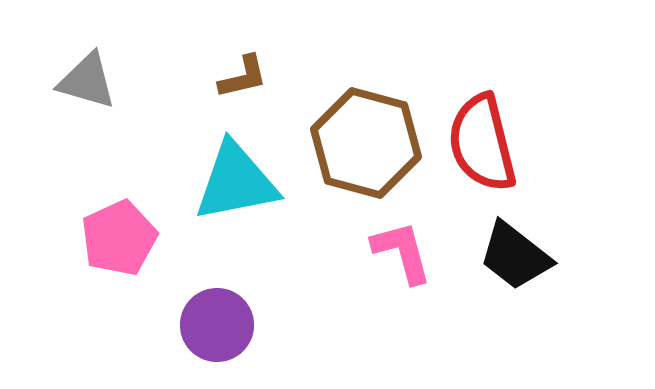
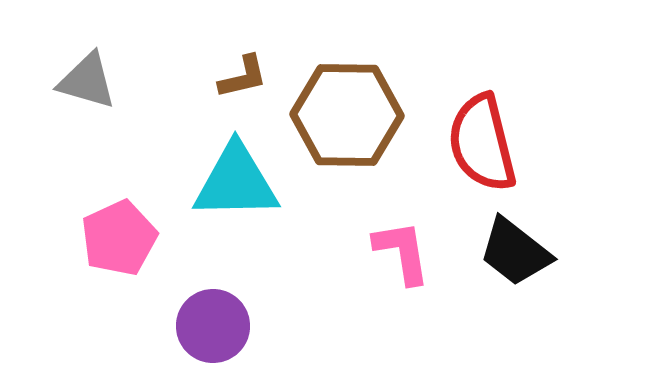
brown hexagon: moved 19 px left, 28 px up; rotated 14 degrees counterclockwise
cyan triangle: rotated 10 degrees clockwise
pink L-shape: rotated 6 degrees clockwise
black trapezoid: moved 4 px up
purple circle: moved 4 px left, 1 px down
